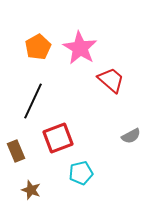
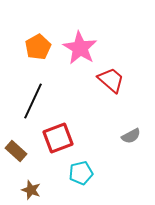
brown rectangle: rotated 25 degrees counterclockwise
